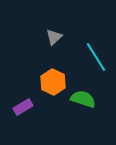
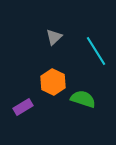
cyan line: moved 6 px up
